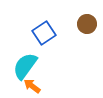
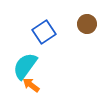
blue square: moved 1 px up
orange arrow: moved 1 px left, 1 px up
